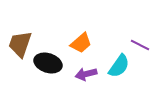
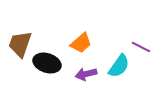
purple line: moved 1 px right, 2 px down
black ellipse: moved 1 px left
